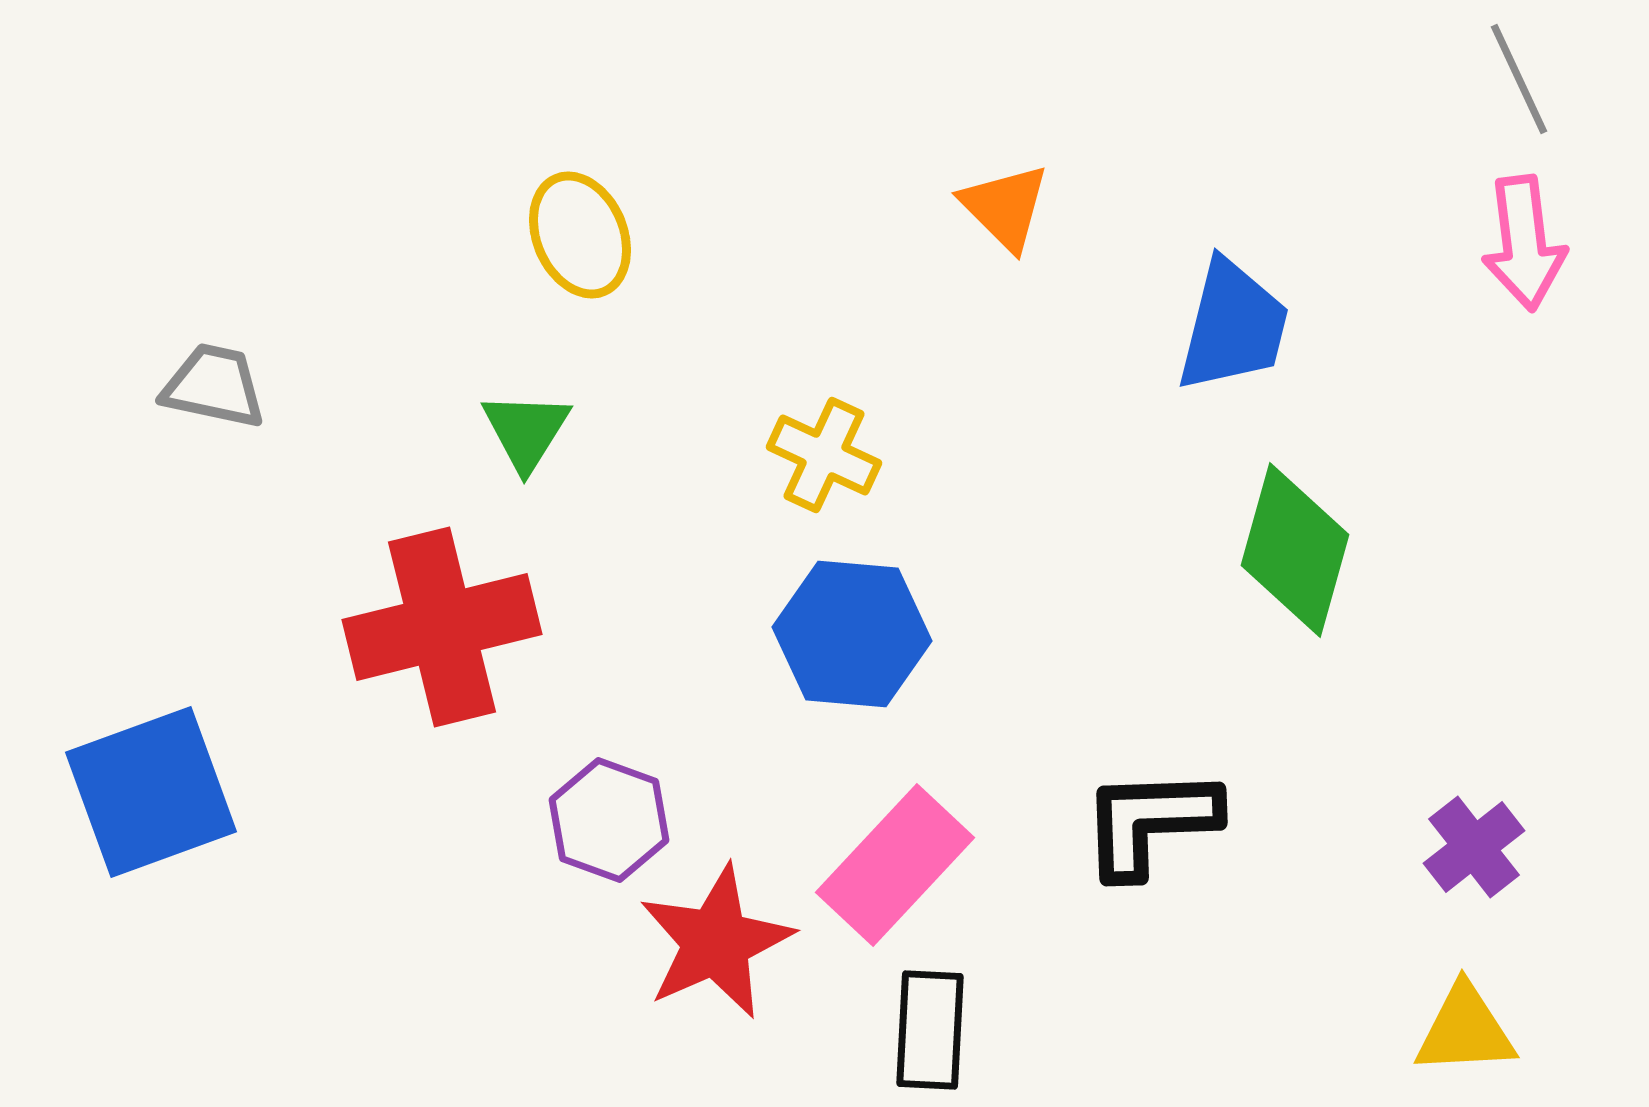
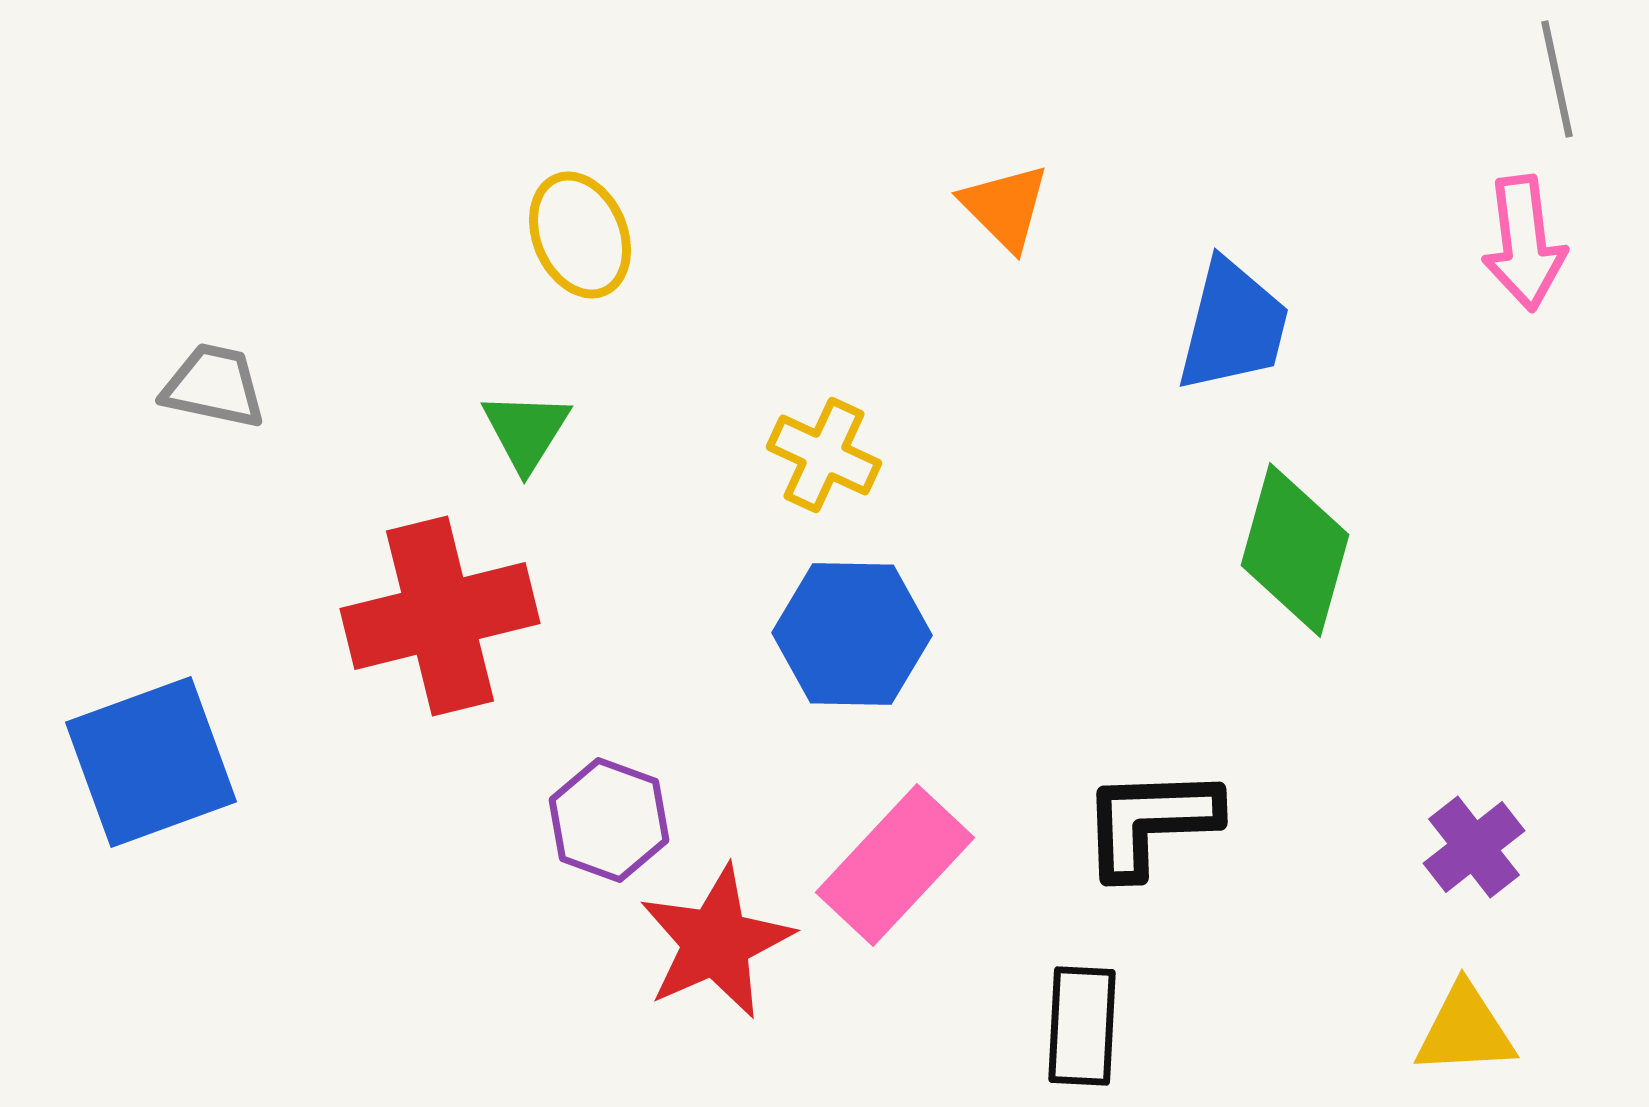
gray line: moved 38 px right; rotated 13 degrees clockwise
red cross: moved 2 px left, 11 px up
blue hexagon: rotated 4 degrees counterclockwise
blue square: moved 30 px up
black rectangle: moved 152 px right, 4 px up
